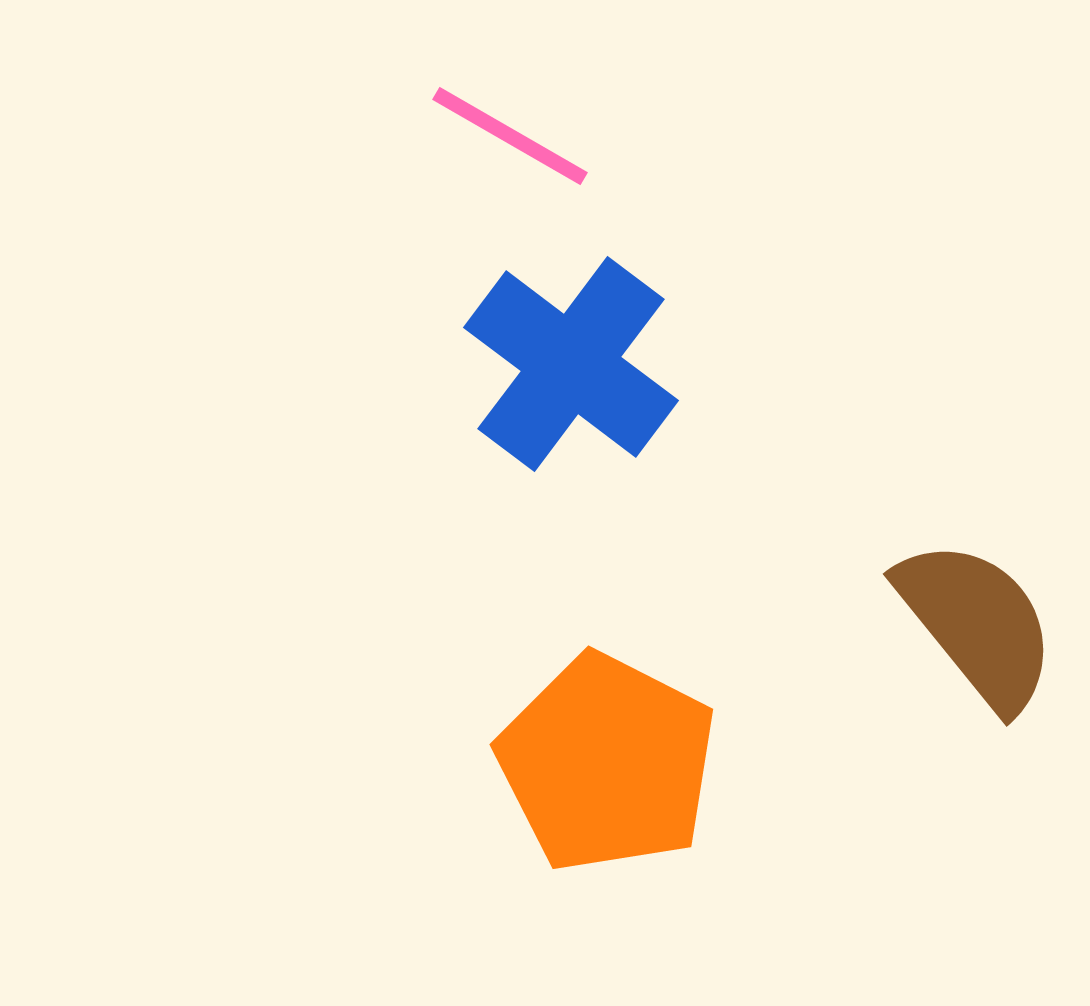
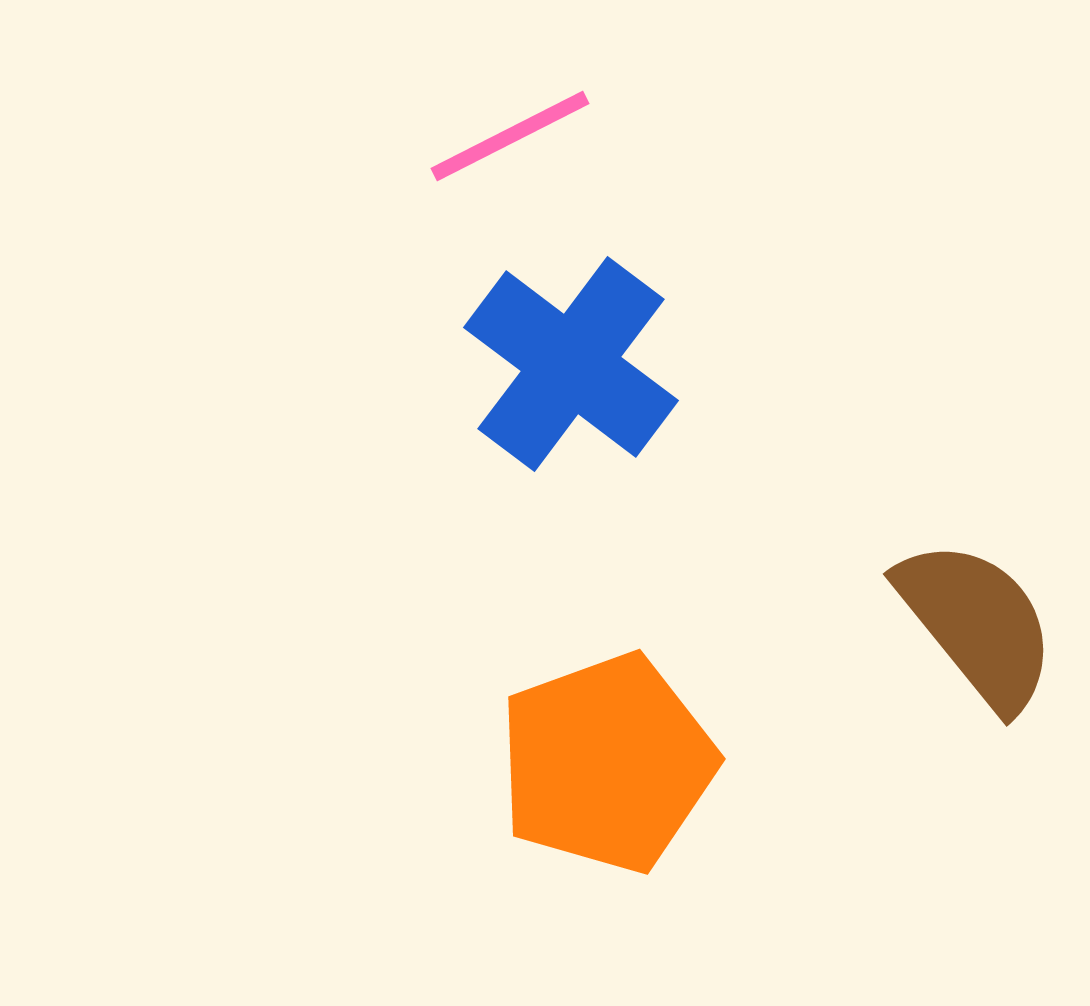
pink line: rotated 57 degrees counterclockwise
orange pentagon: rotated 25 degrees clockwise
